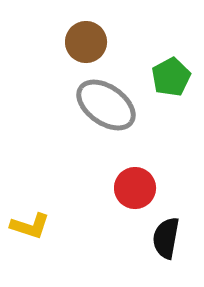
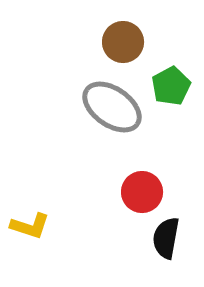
brown circle: moved 37 px right
green pentagon: moved 9 px down
gray ellipse: moved 6 px right, 2 px down
red circle: moved 7 px right, 4 px down
